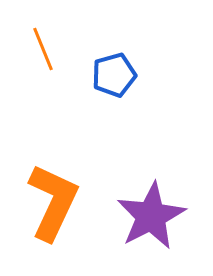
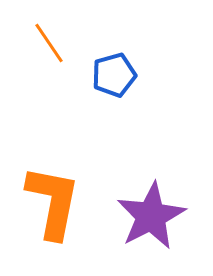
orange line: moved 6 px right, 6 px up; rotated 12 degrees counterclockwise
orange L-shape: rotated 14 degrees counterclockwise
